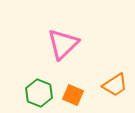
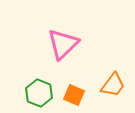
orange trapezoid: moved 2 px left; rotated 20 degrees counterclockwise
orange square: moved 1 px right
